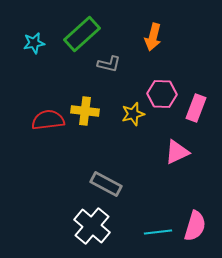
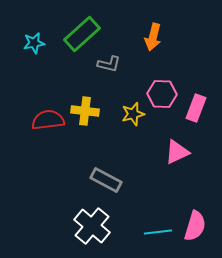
gray rectangle: moved 4 px up
